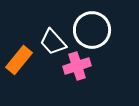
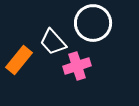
white circle: moved 1 px right, 7 px up
